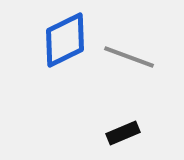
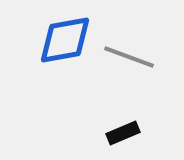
blue diamond: rotated 16 degrees clockwise
